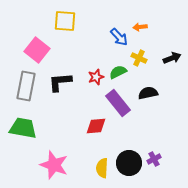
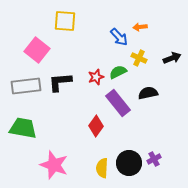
gray rectangle: rotated 72 degrees clockwise
red diamond: rotated 50 degrees counterclockwise
